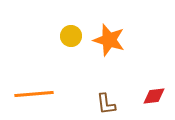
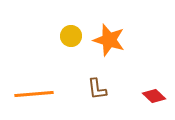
red diamond: rotated 50 degrees clockwise
brown L-shape: moved 9 px left, 15 px up
